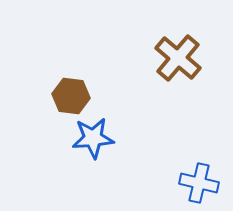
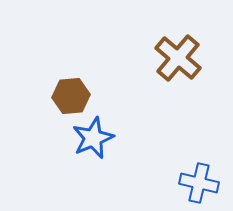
brown hexagon: rotated 12 degrees counterclockwise
blue star: rotated 18 degrees counterclockwise
